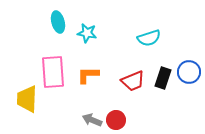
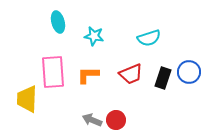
cyan star: moved 7 px right, 3 px down
red trapezoid: moved 2 px left, 7 px up
